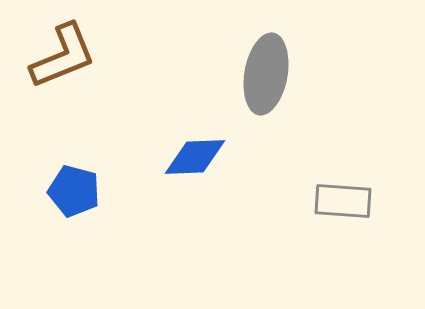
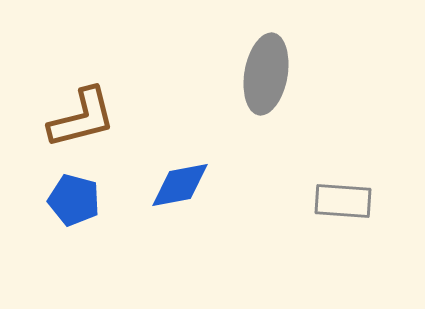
brown L-shape: moved 19 px right, 62 px down; rotated 8 degrees clockwise
blue diamond: moved 15 px left, 28 px down; rotated 8 degrees counterclockwise
blue pentagon: moved 9 px down
